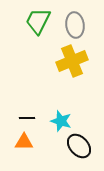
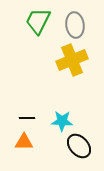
yellow cross: moved 1 px up
cyan star: moved 1 px right; rotated 15 degrees counterclockwise
